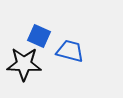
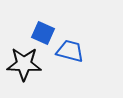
blue square: moved 4 px right, 3 px up
